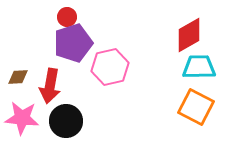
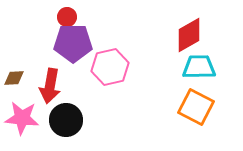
purple pentagon: rotated 18 degrees clockwise
brown diamond: moved 4 px left, 1 px down
black circle: moved 1 px up
